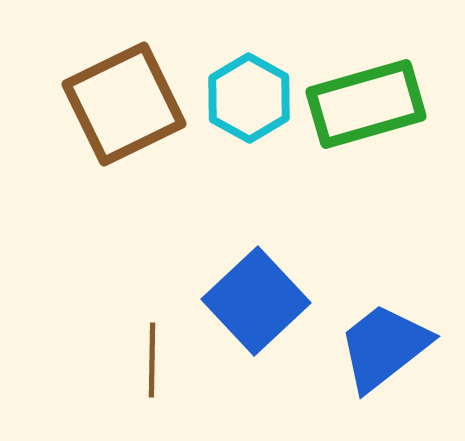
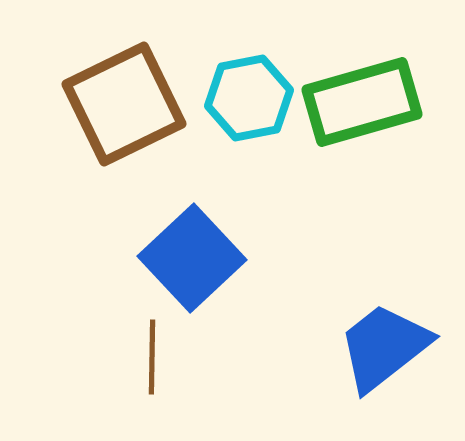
cyan hexagon: rotated 20 degrees clockwise
green rectangle: moved 4 px left, 2 px up
blue square: moved 64 px left, 43 px up
brown line: moved 3 px up
